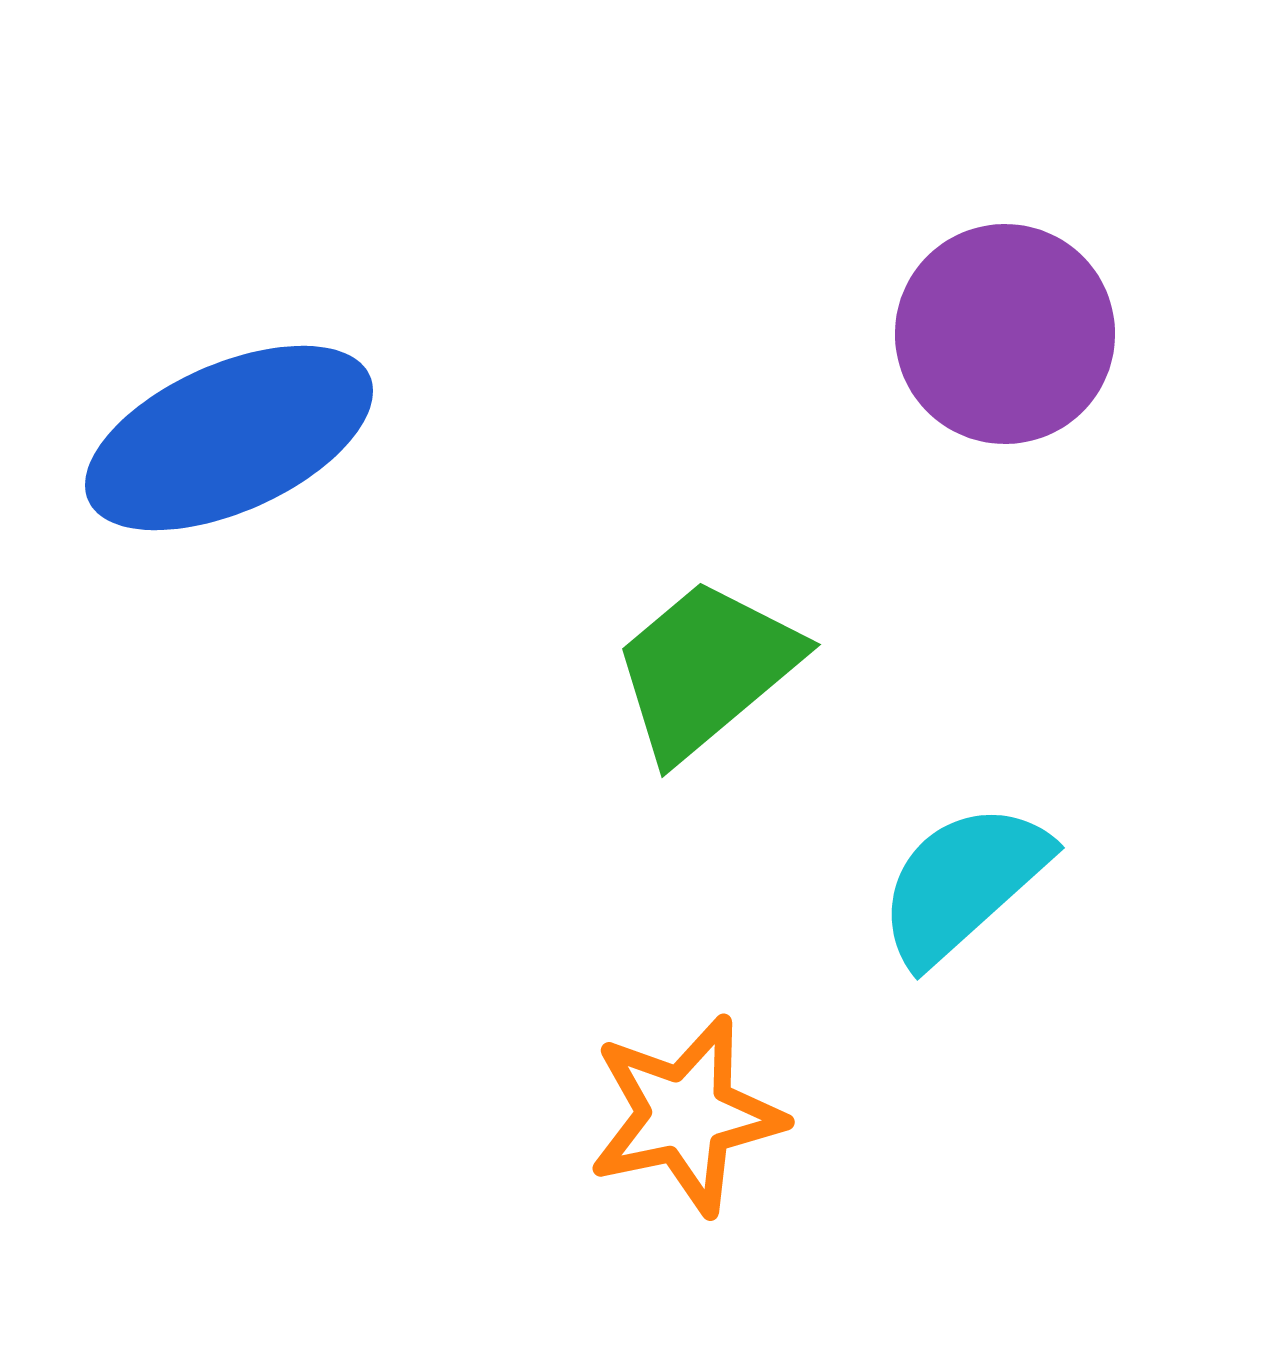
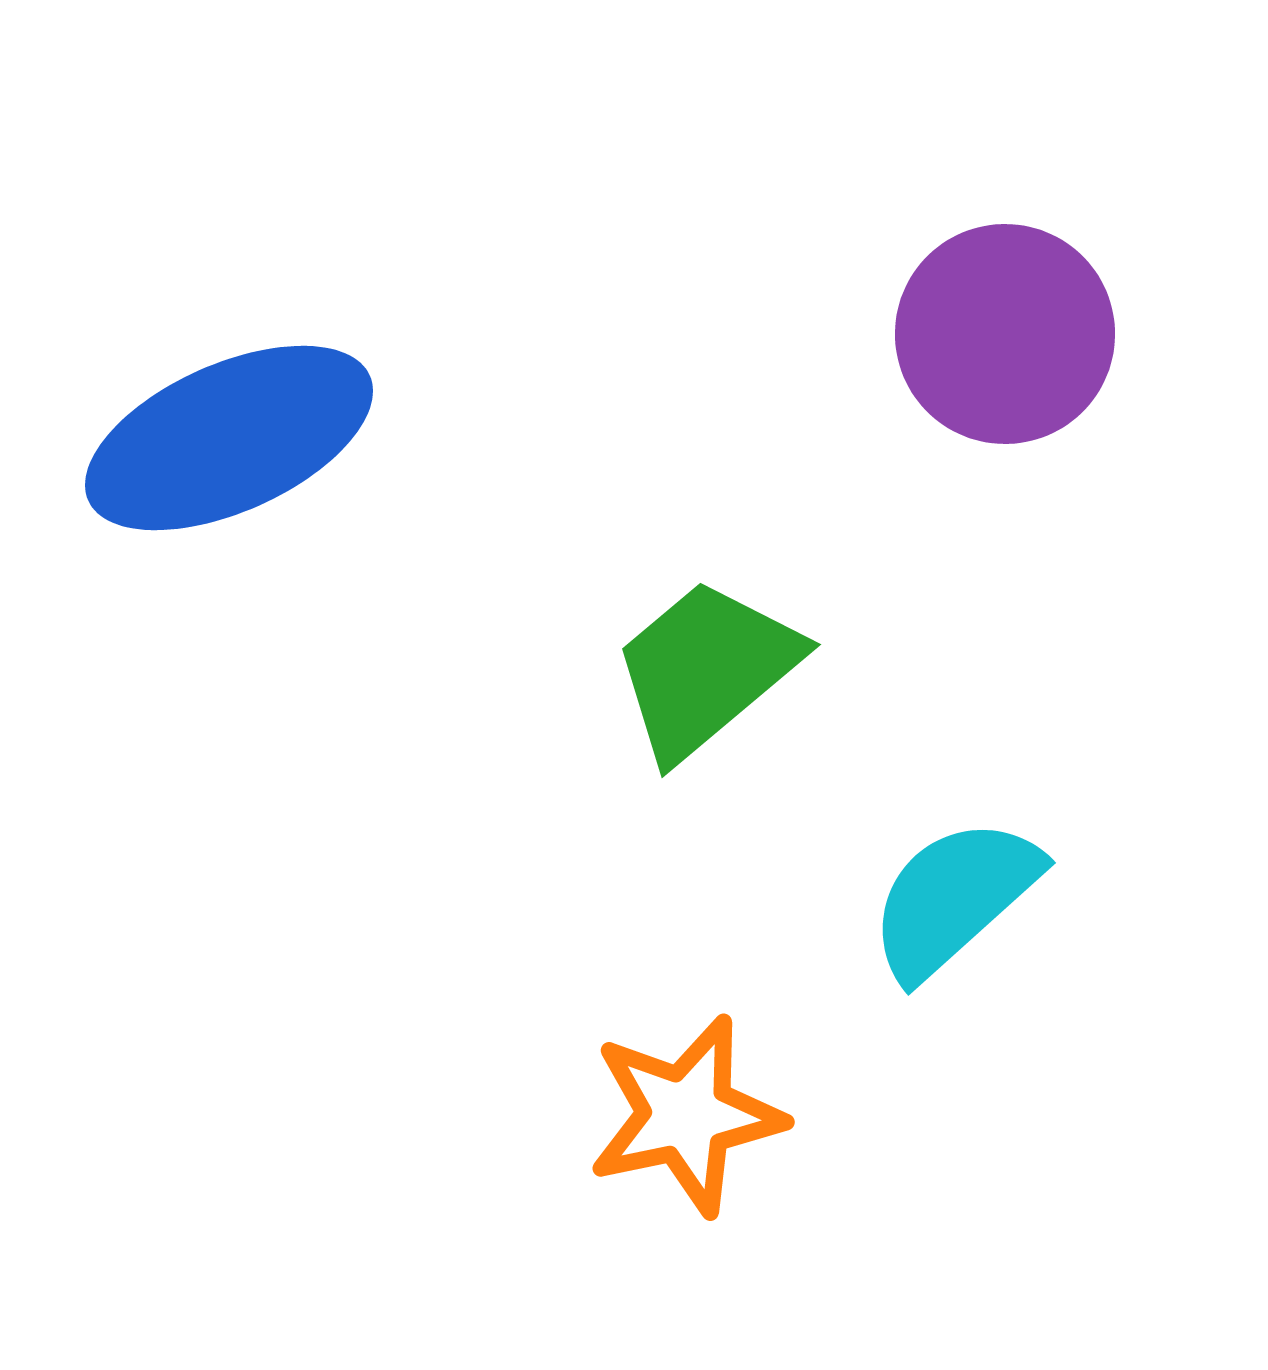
cyan semicircle: moved 9 px left, 15 px down
